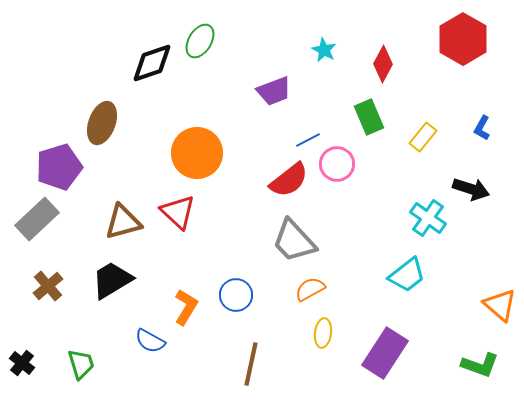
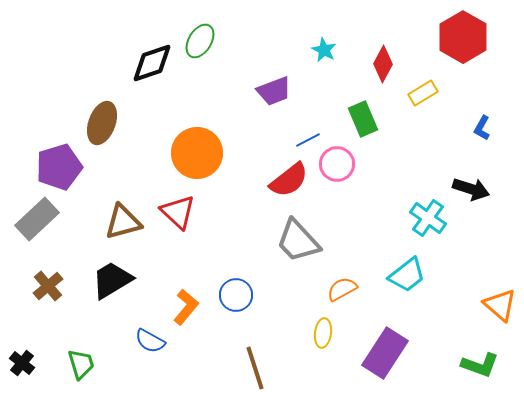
red hexagon: moved 2 px up
green rectangle: moved 6 px left, 2 px down
yellow rectangle: moved 44 px up; rotated 20 degrees clockwise
gray trapezoid: moved 4 px right
orange semicircle: moved 32 px right
orange L-shape: rotated 9 degrees clockwise
brown line: moved 4 px right, 4 px down; rotated 30 degrees counterclockwise
